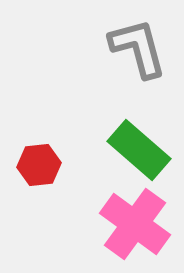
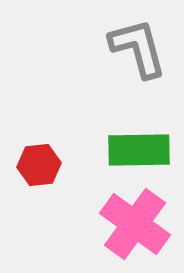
green rectangle: rotated 42 degrees counterclockwise
